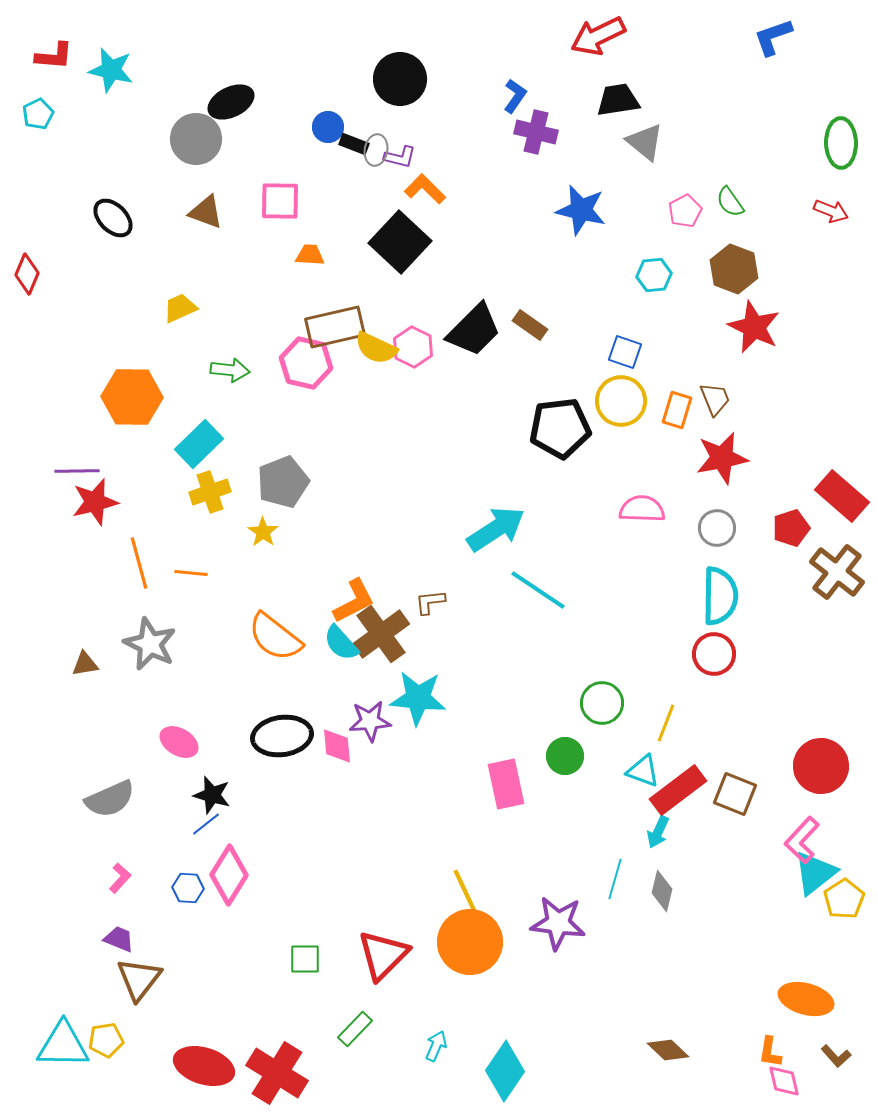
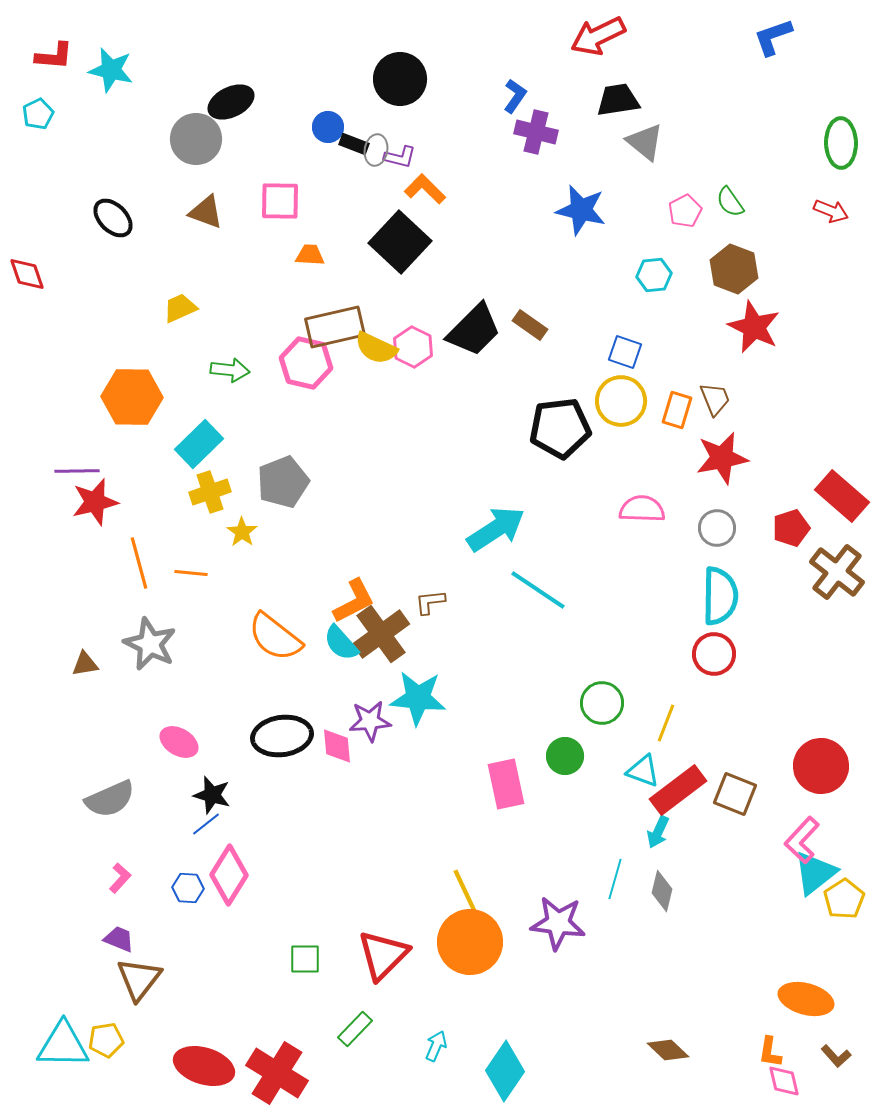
red diamond at (27, 274): rotated 42 degrees counterclockwise
yellow star at (263, 532): moved 21 px left
